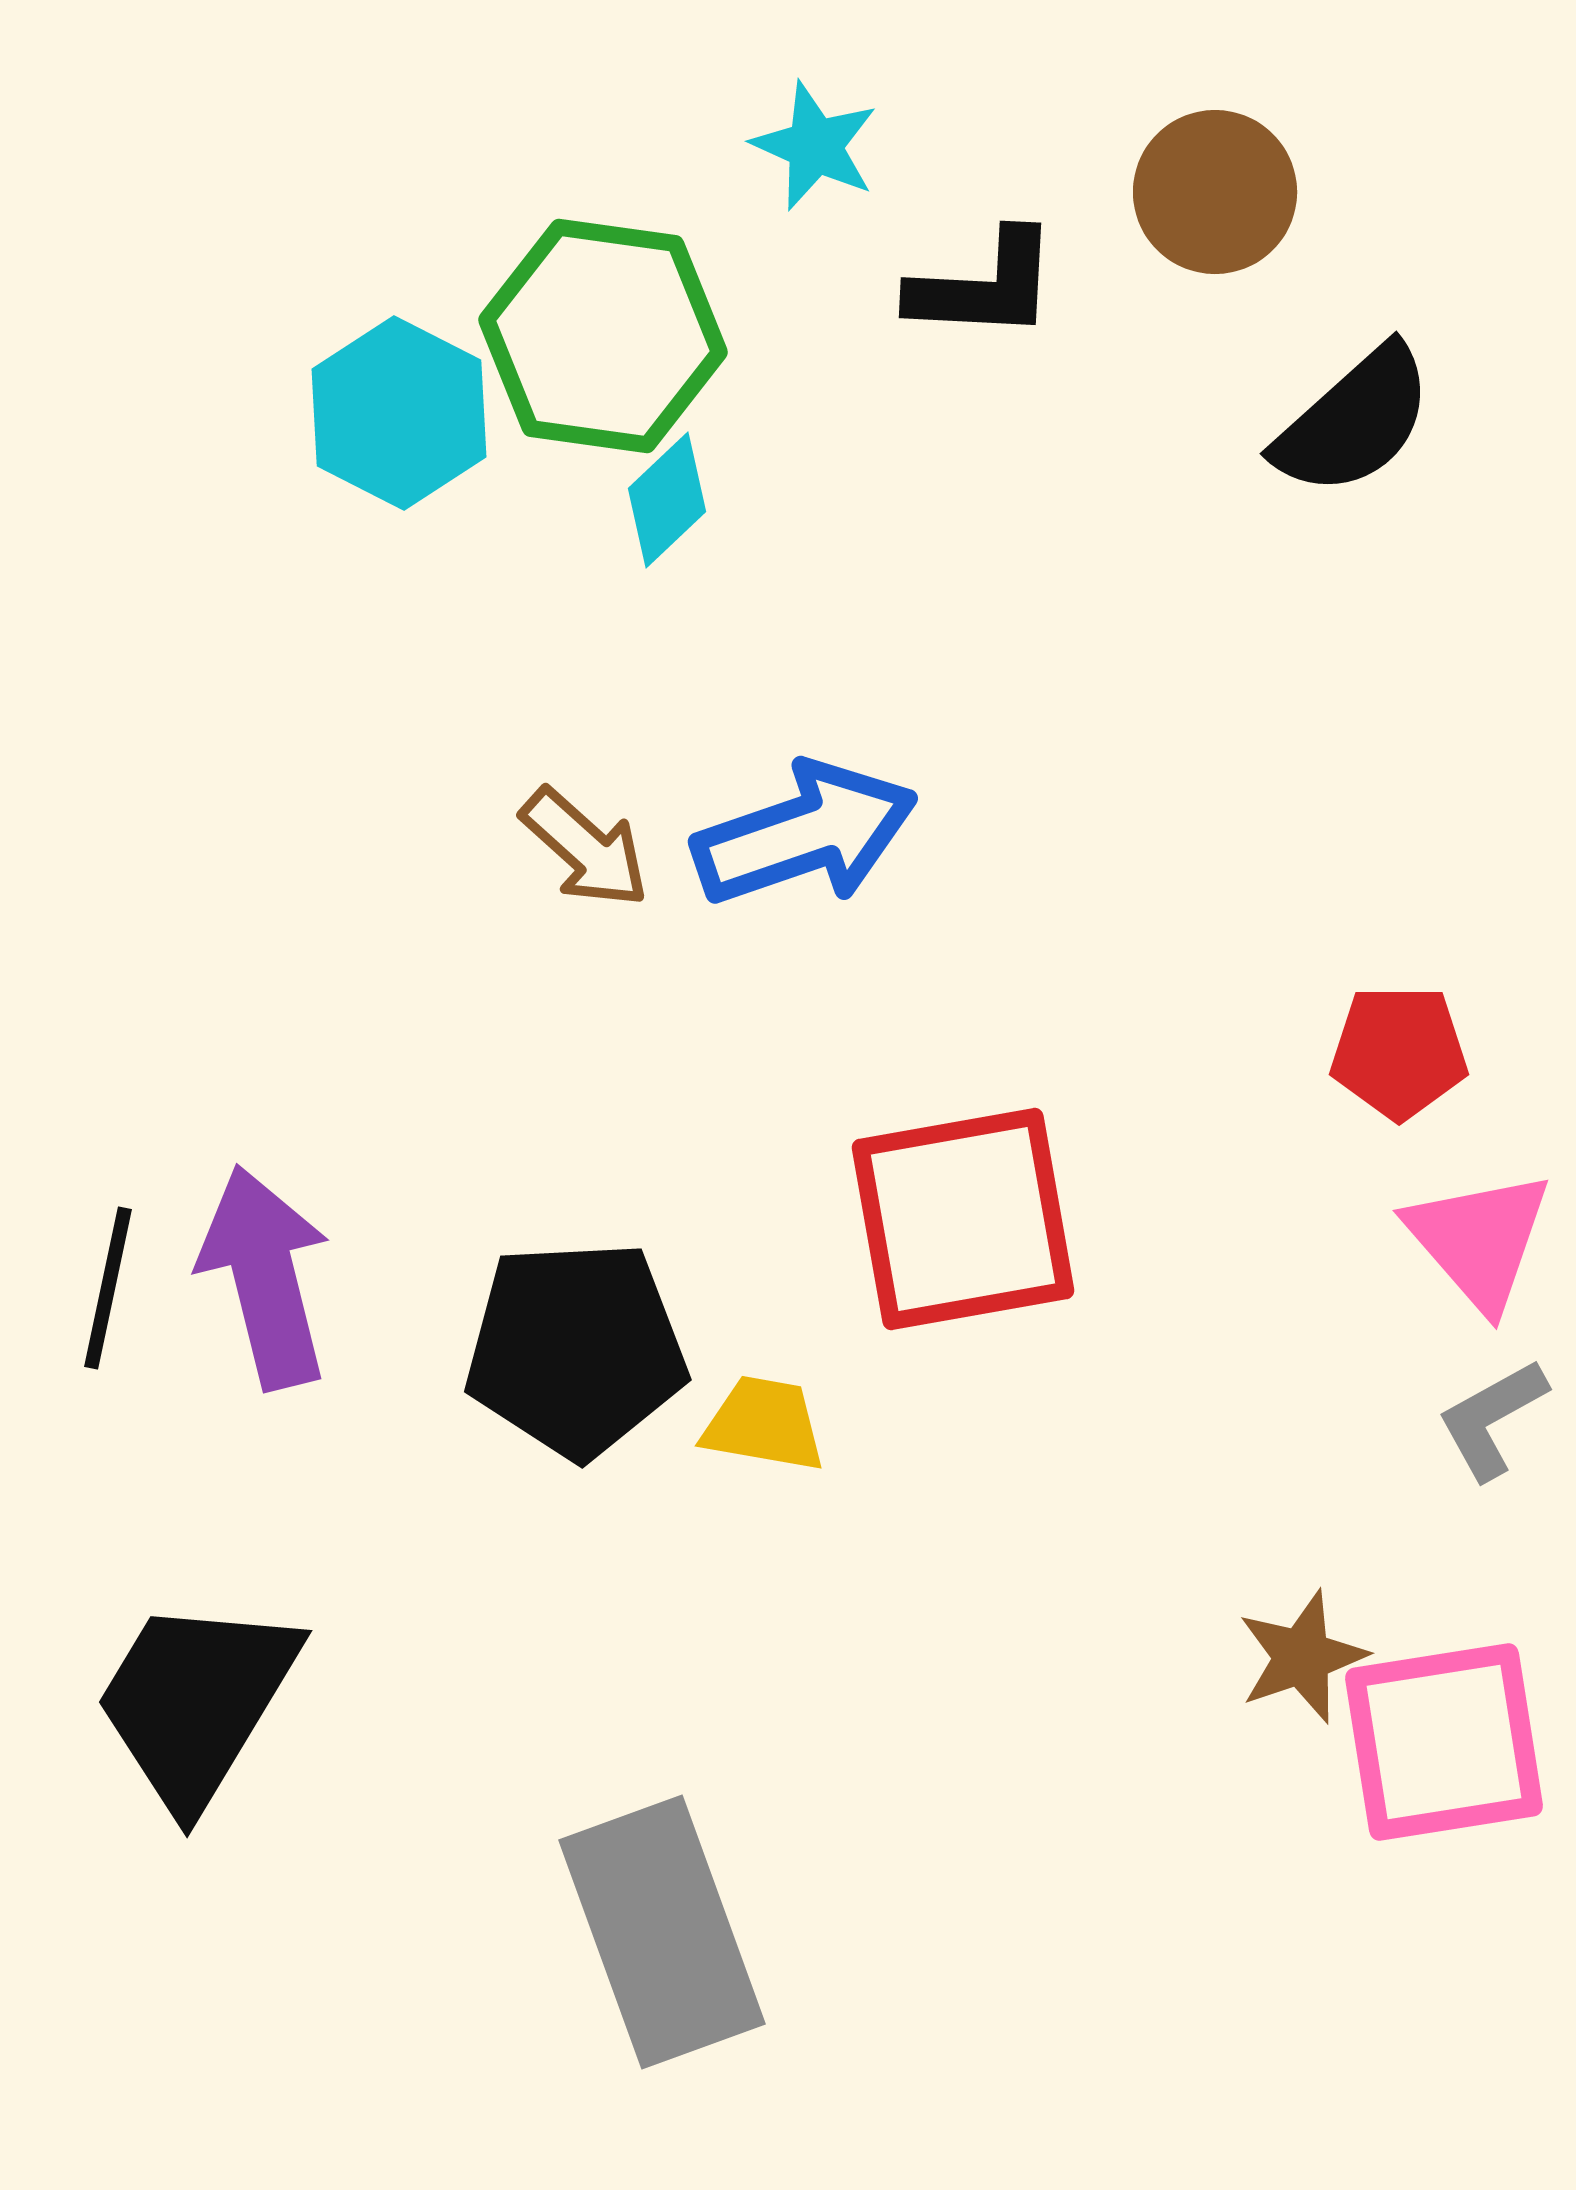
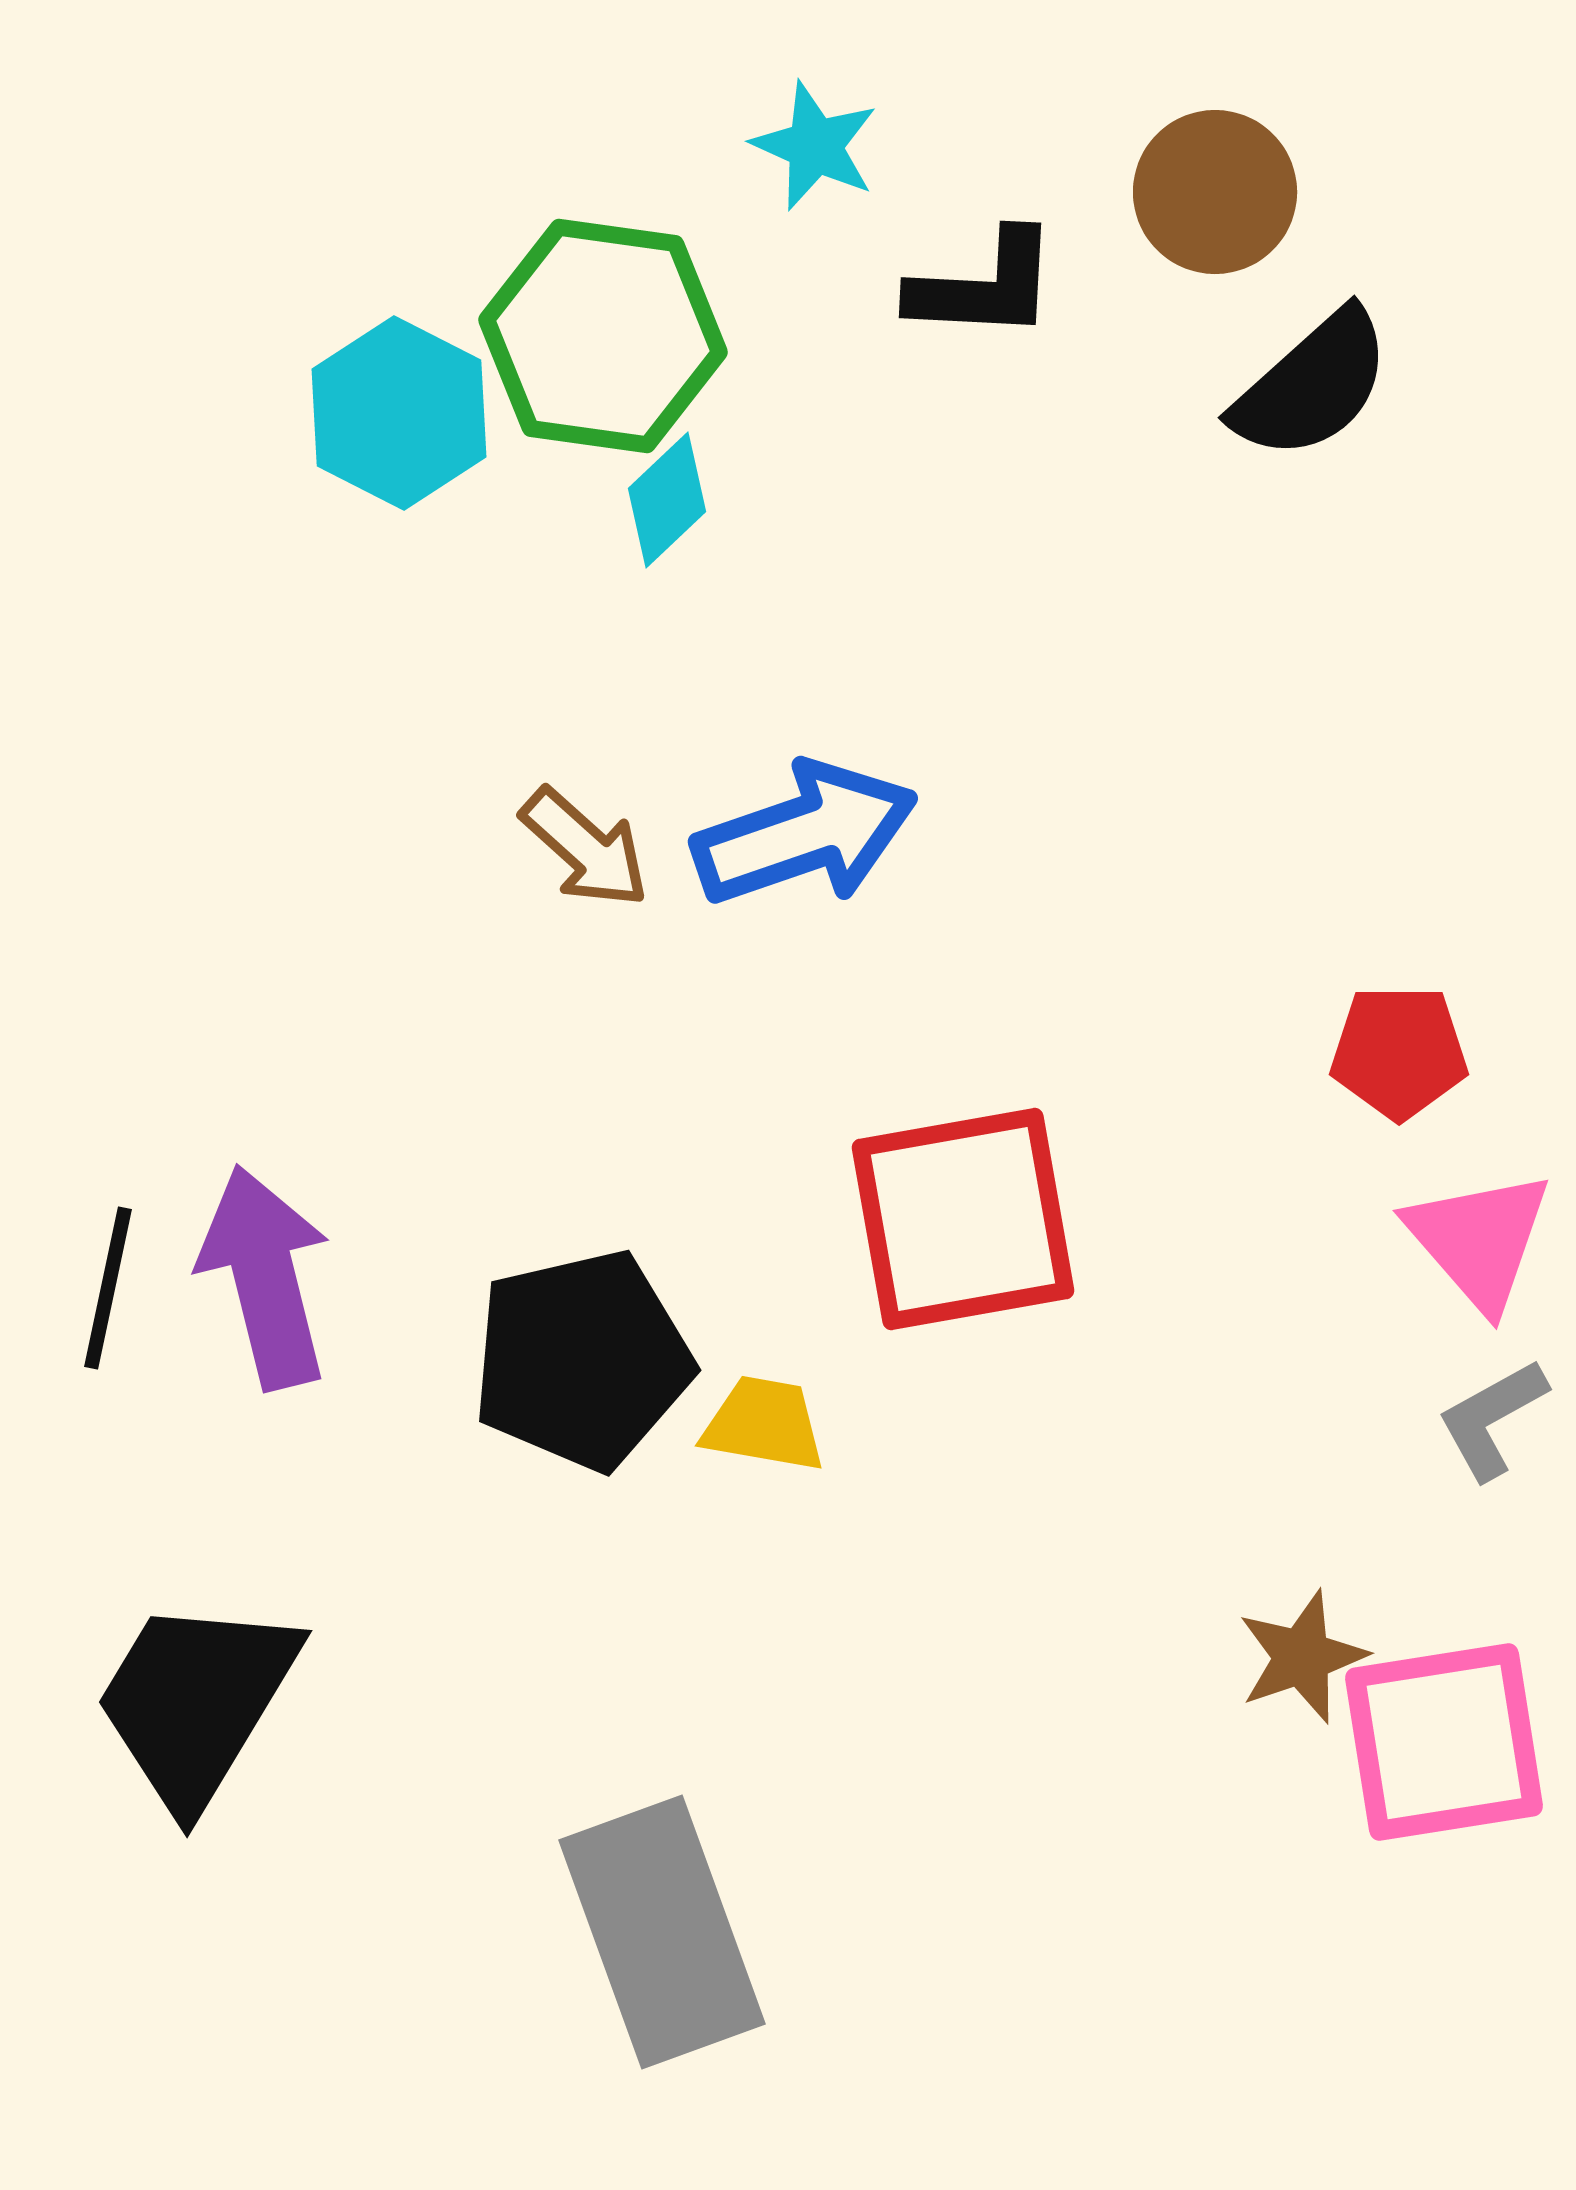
black semicircle: moved 42 px left, 36 px up
black pentagon: moved 6 px right, 11 px down; rotated 10 degrees counterclockwise
